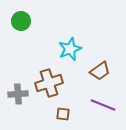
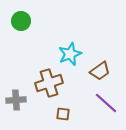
cyan star: moved 5 px down
gray cross: moved 2 px left, 6 px down
purple line: moved 3 px right, 2 px up; rotated 20 degrees clockwise
